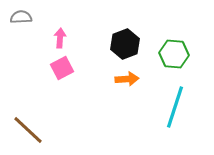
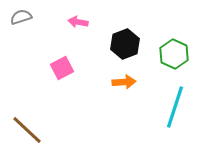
gray semicircle: rotated 15 degrees counterclockwise
pink arrow: moved 18 px right, 16 px up; rotated 84 degrees counterclockwise
green hexagon: rotated 20 degrees clockwise
orange arrow: moved 3 px left, 3 px down
brown line: moved 1 px left
